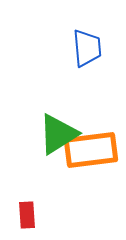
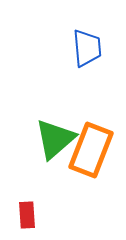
green triangle: moved 3 px left, 5 px down; rotated 9 degrees counterclockwise
orange rectangle: rotated 62 degrees counterclockwise
